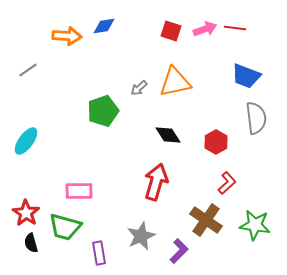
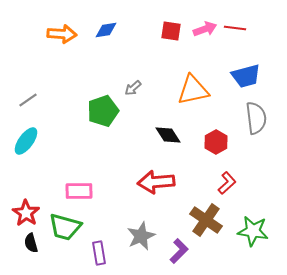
blue diamond: moved 2 px right, 4 px down
red square: rotated 10 degrees counterclockwise
orange arrow: moved 5 px left, 2 px up
gray line: moved 30 px down
blue trapezoid: rotated 36 degrees counterclockwise
orange triangle: moved 18 px right, 8 px down
gray arrow: moved 6 px left
red arrow: rotated 111 degrees counterclockwise
green star: moved 2 px left, 6 px down
